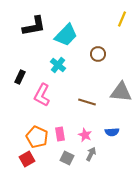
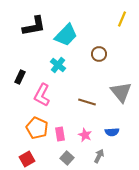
brown circle: moved 1 px right
gray triangle: rotated 45 degrees clockwise
orange pentagon: moved 9 px up
gray arrow: moved 8 px right, 2 px down
gray square: rotated 16 degrees clockwise
